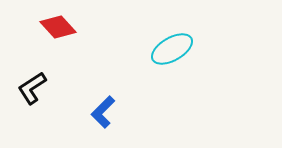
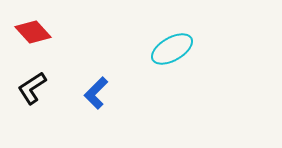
red diamond: moved 25 px left, 5 px down
blue L-shape: moved 7 px left, 19 px up
